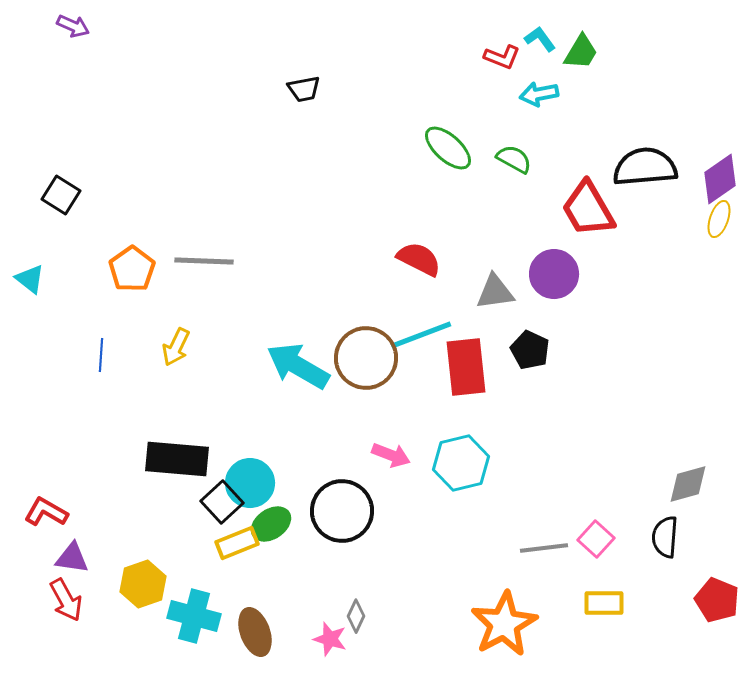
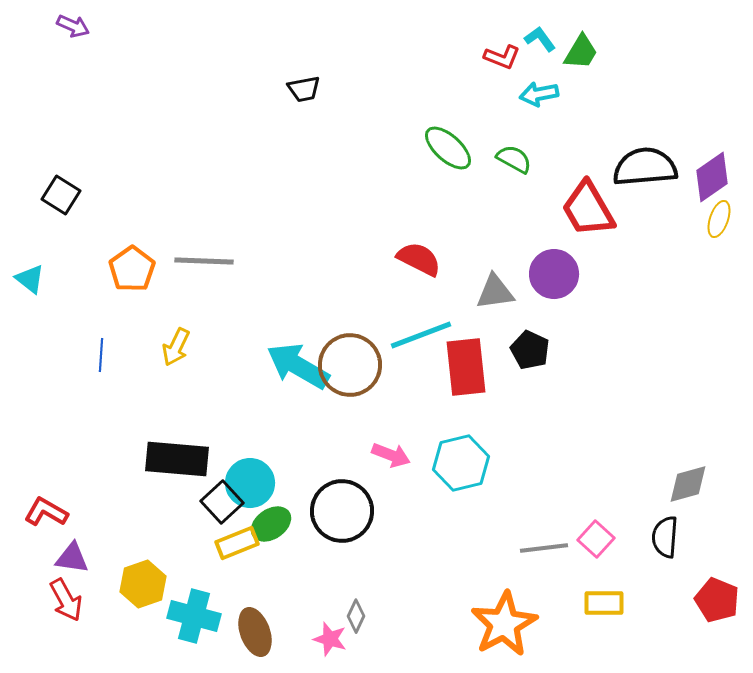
purple diamond at (720, 179): moved 8 px left, 2 px up
brown circle at (366, 358): moved 16 px left, 7 px down
